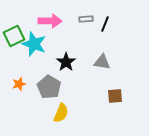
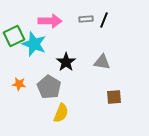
black line: moved 1 px left, 4 px up
orange star: rotated 24 degrees clockwise
brown square: moved 1 px left, 1 px down
